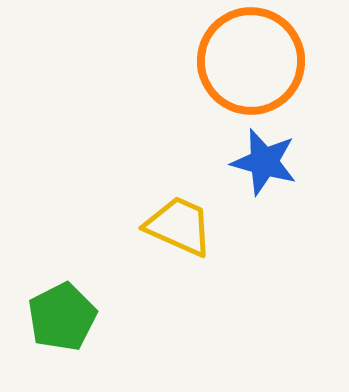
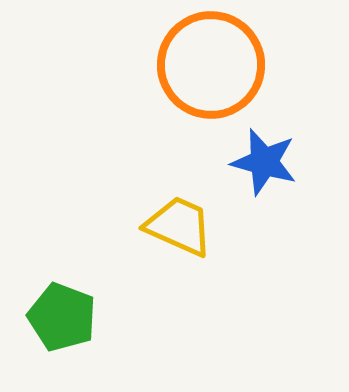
orange circle: moved 40 px left, 4 px down
green pentagon: rotated 24 degrees counterclockwise
